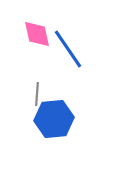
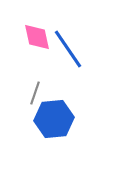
pink diamond: moved 3 px down
gray line: moved 2 px left, 1 px up; rotated 15 degrees clockwise
